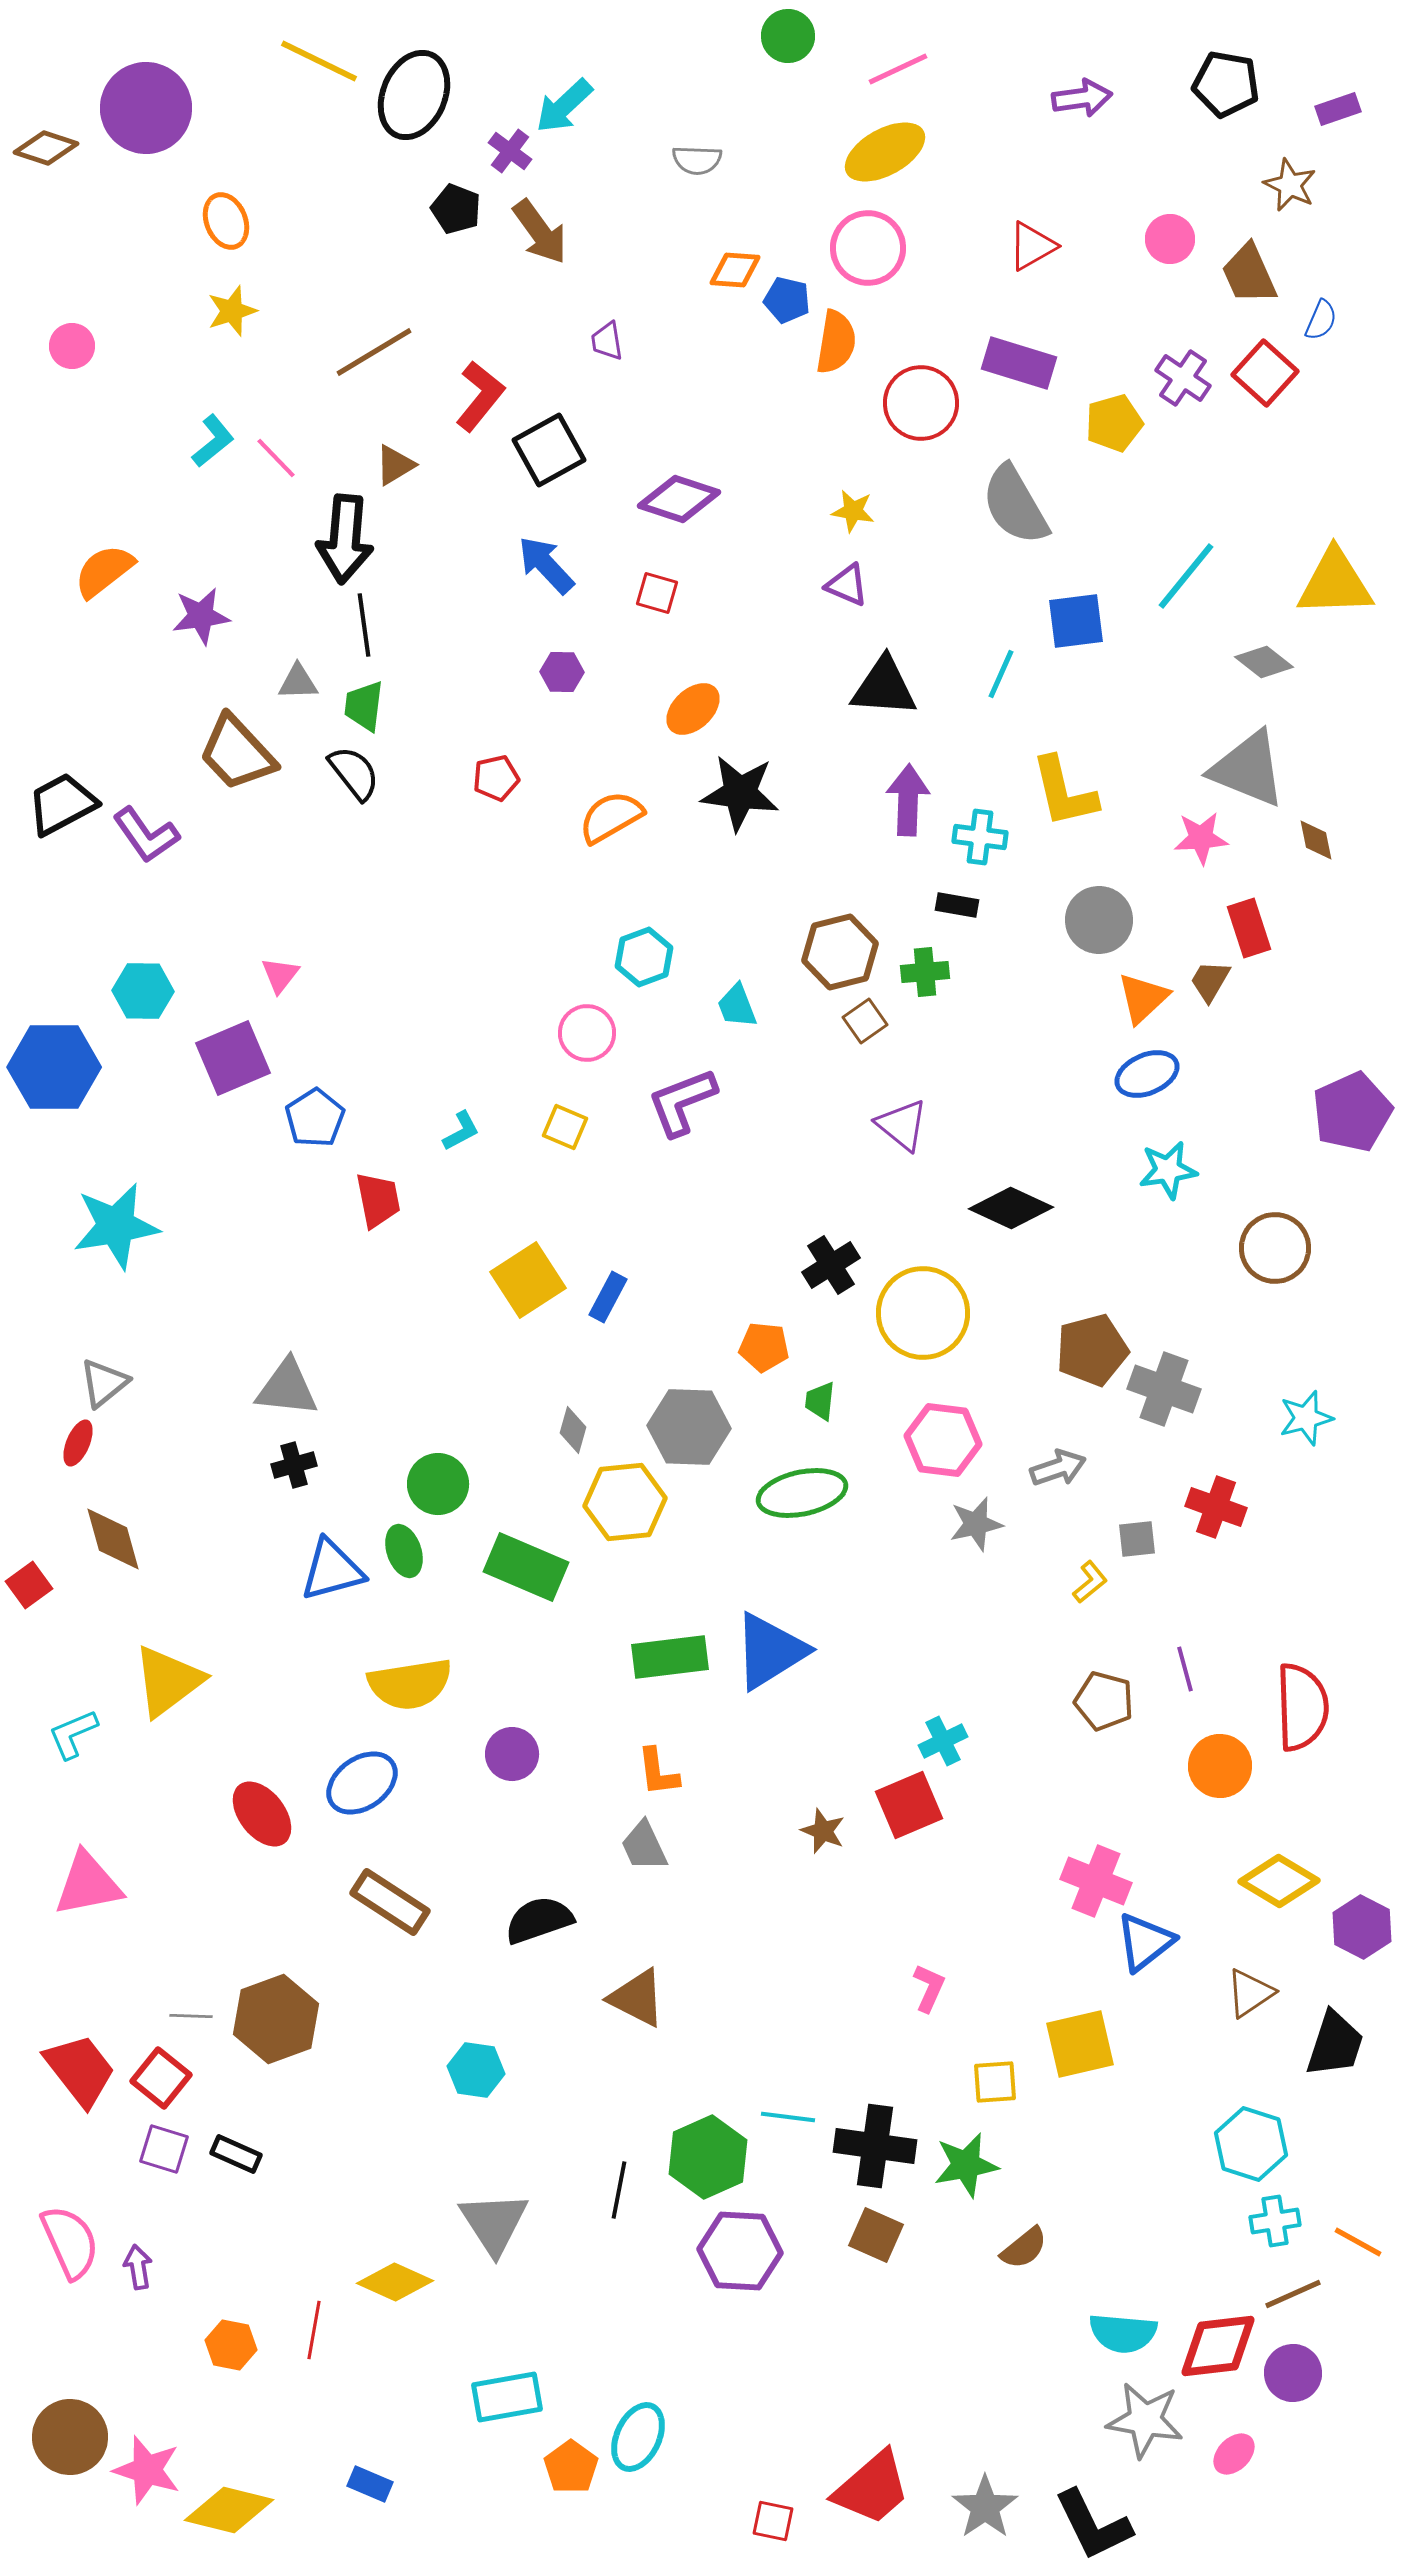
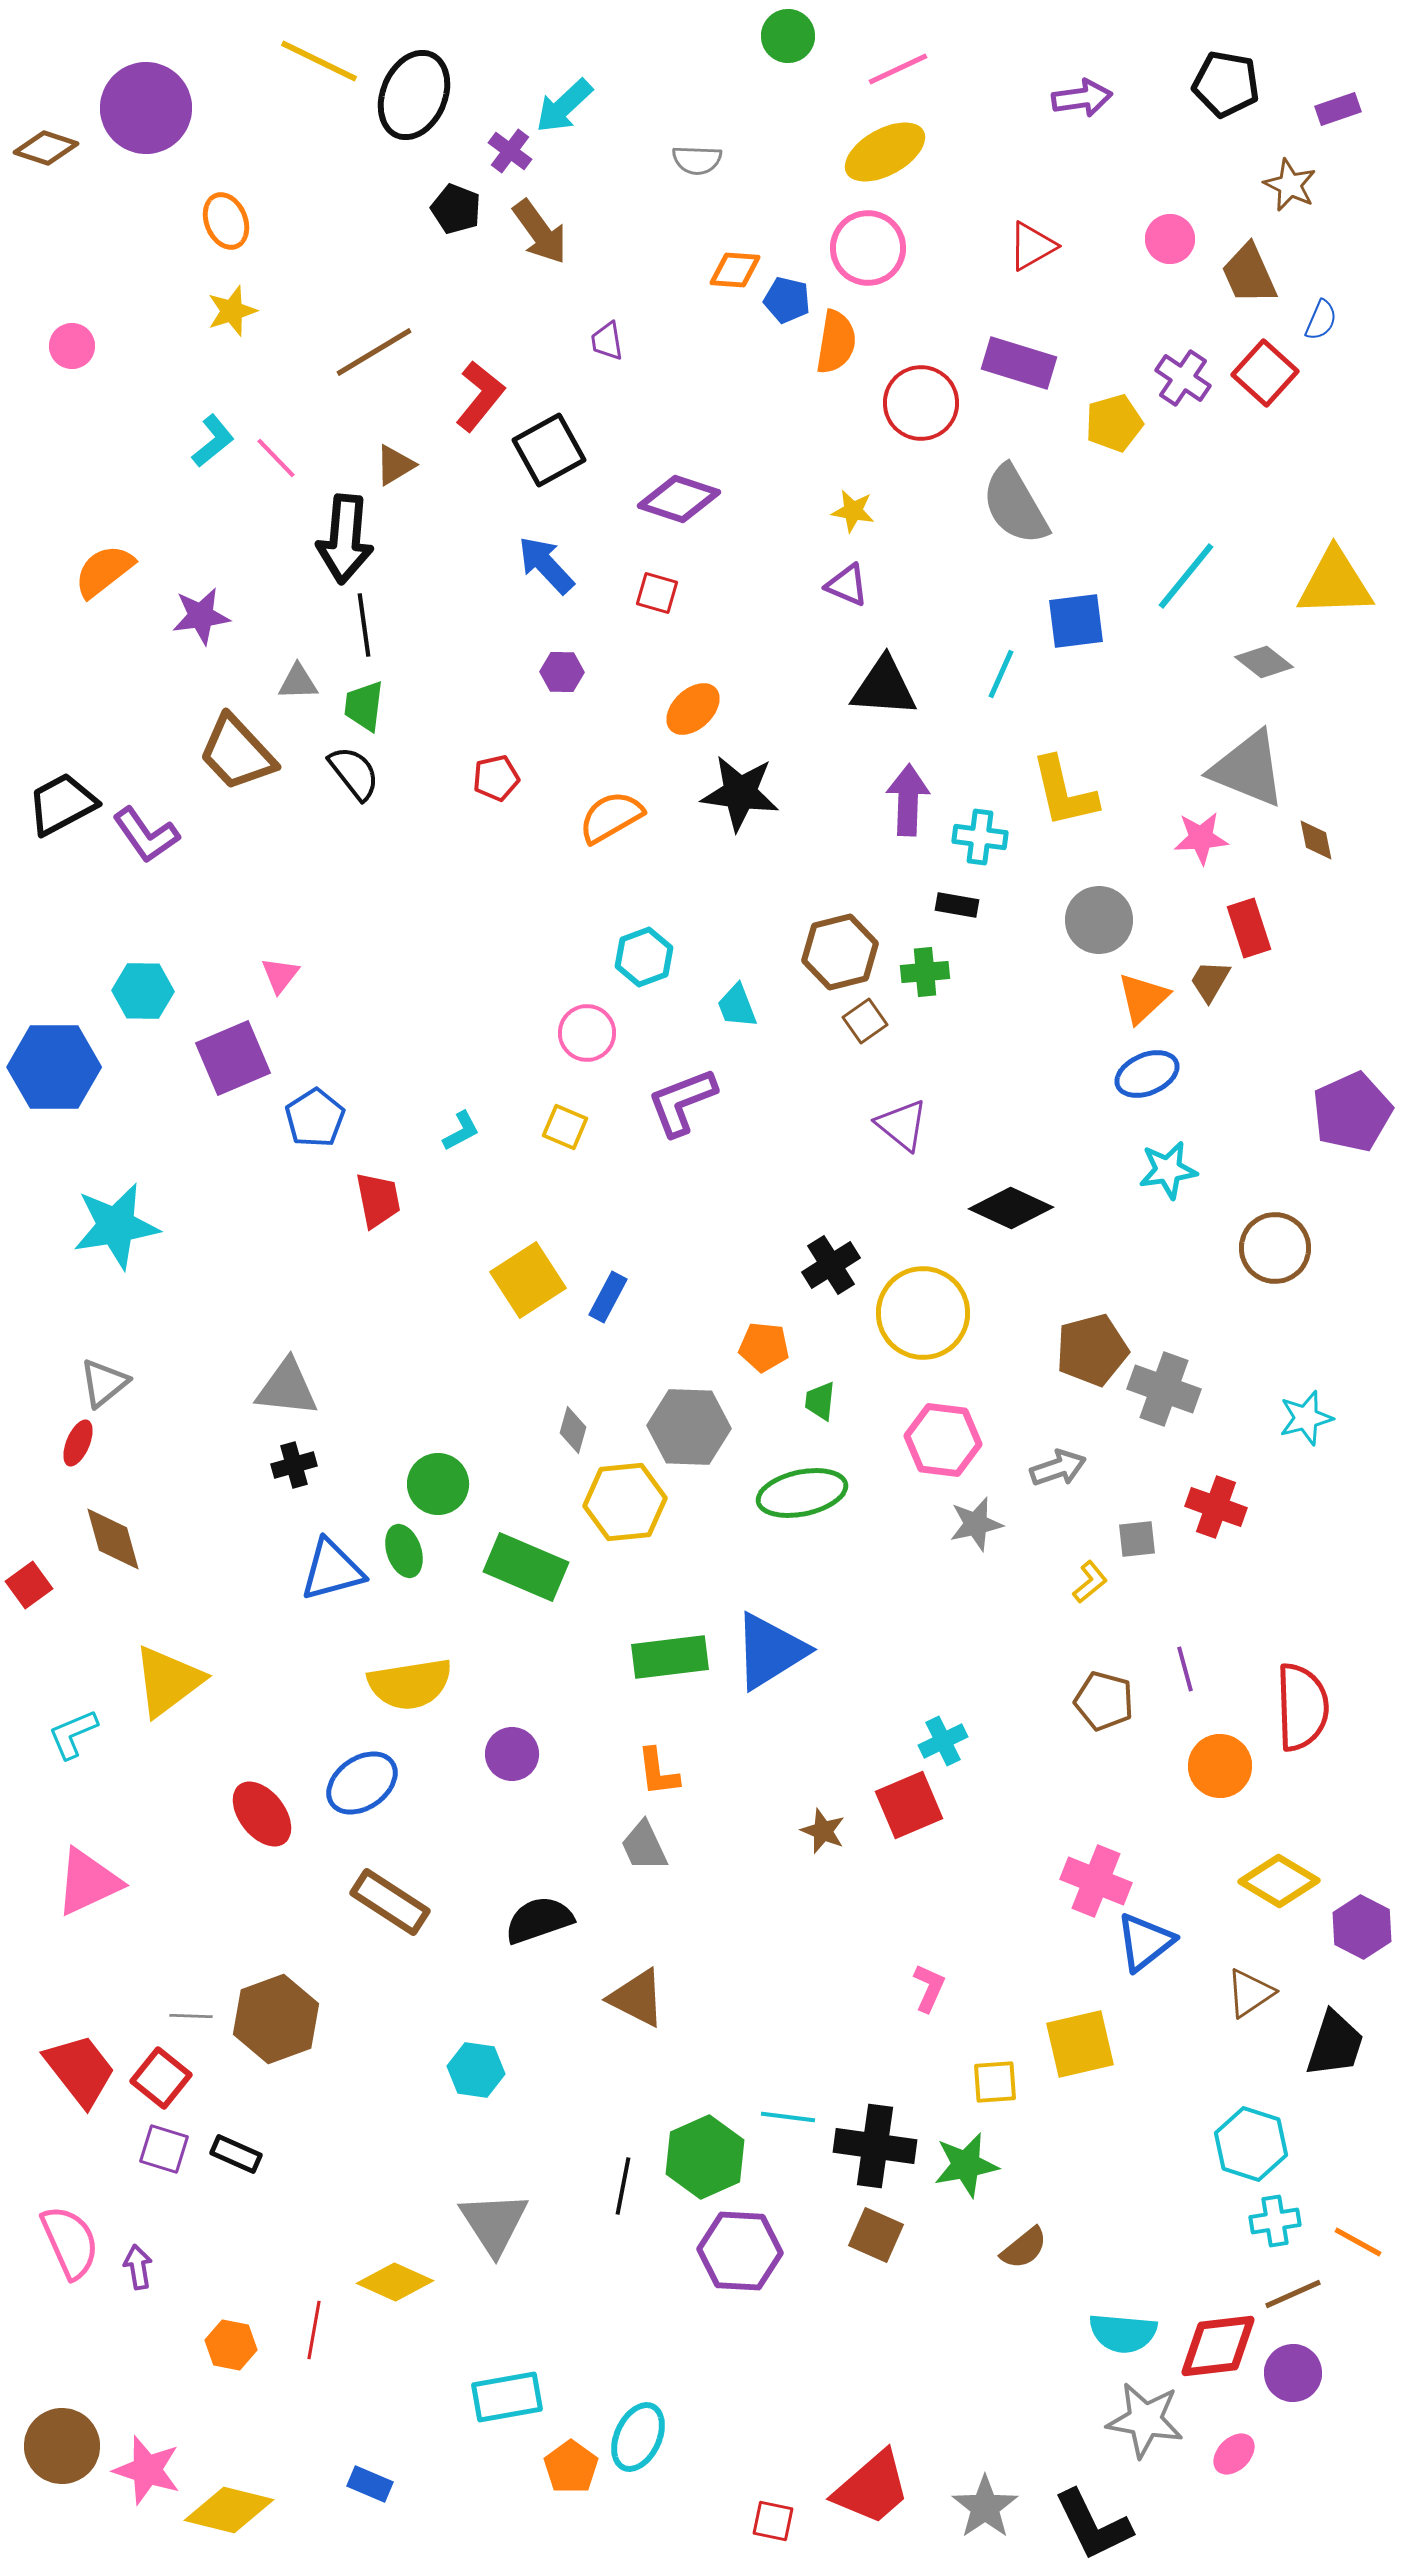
pink triangle at (88, 1884): moved 2 px up; rotated 14 degrees counterclockwise
green hexagon at (708, 2157): moved 3 px left
black line at (619, 2190): moved 4 px right, 4 px up
brown circle at (70, 2437): moved 8 px left, 9 px down
